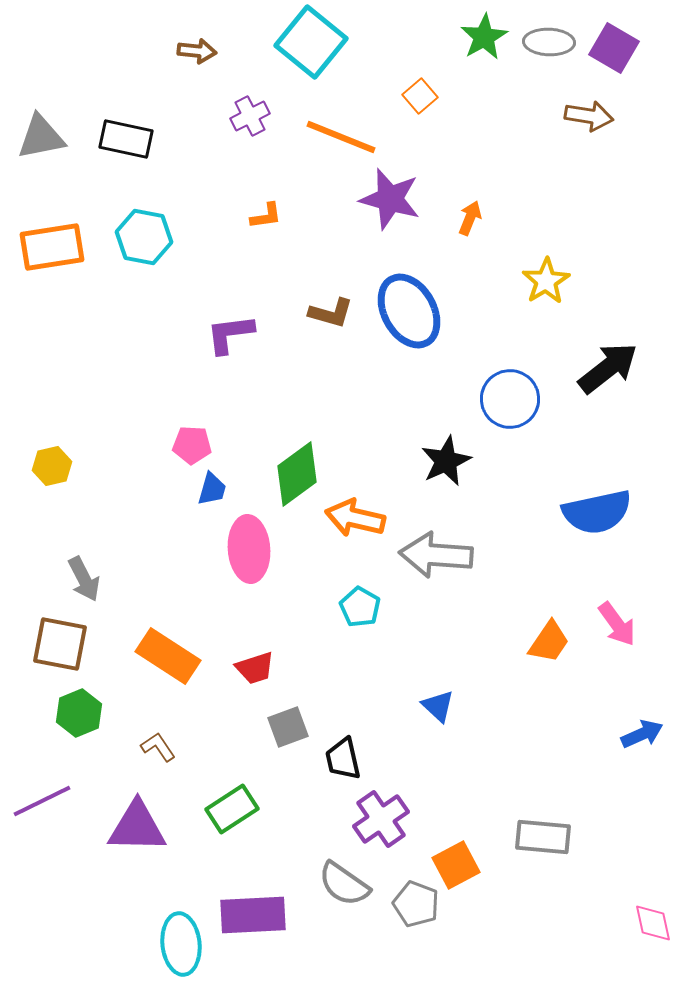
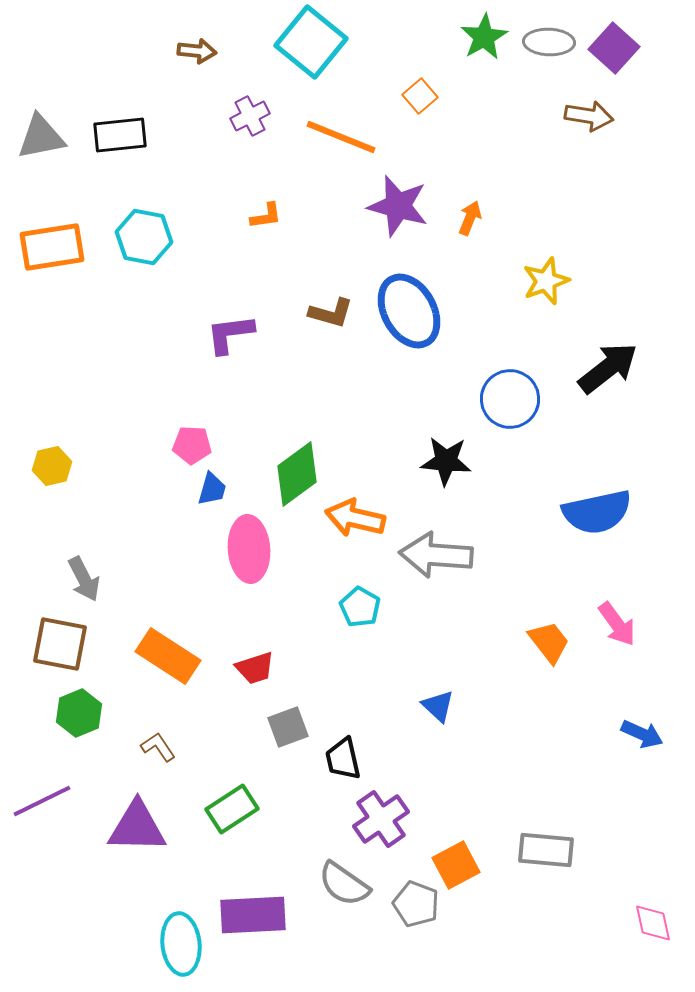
purple square at (614, 48): rotated 12 degrees clockwise
black rectangle at (126, 139): moved 6 px left, 4 px up; rotated 18 degrees counterclockwise
purple star at (390, 199): moved 8 px right, 7 px down
yellow star at (546, 281): rotated 12 degrees clockwise
black star at (446, 461): rotated 30 degrees clockwise
orange trapezoid at (549, 642): rotated 72 degrees counterclockwise
blue arrow at (642, 734): rotated 48 degrees clockwise
gray rectangle at (543, 837): moved 3 px right, 13 px down
